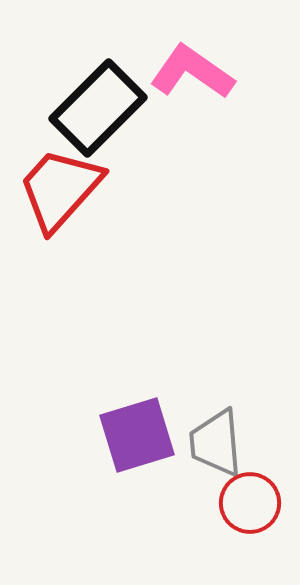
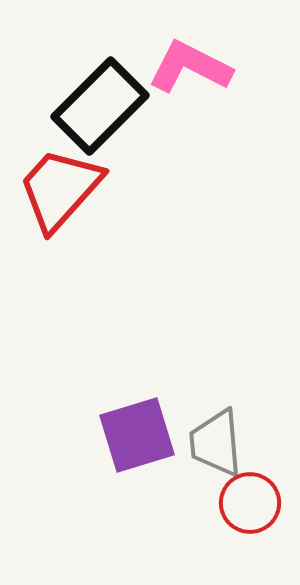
pink L-shape: moved 2 px left, 5 px up; rotated 8 degrees counterclockwise
black rectangle: moved 2 px right, 2 px up
